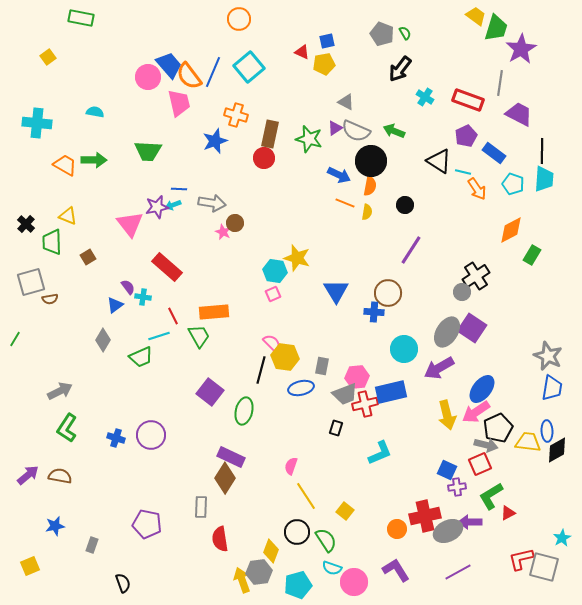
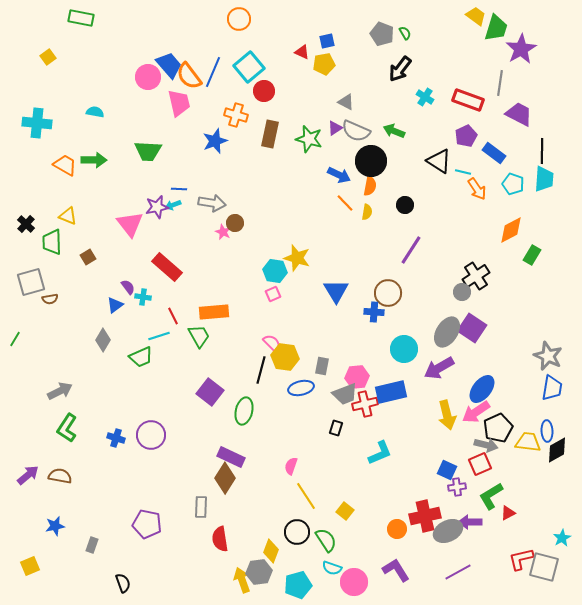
red circle at (264, 158): moved 67 px up
orange line at (345, 203): rotated 24 degrees clockwise
